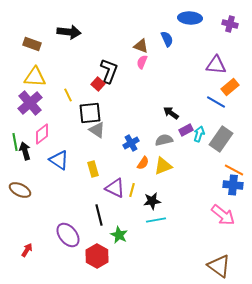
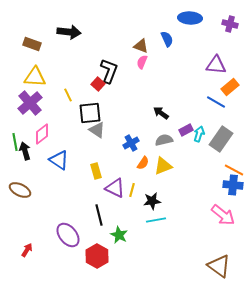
black arrow at (171, 113): moved 10 px left
yellow rectangle at (93, 169): moved 3 px right, 2 px down
